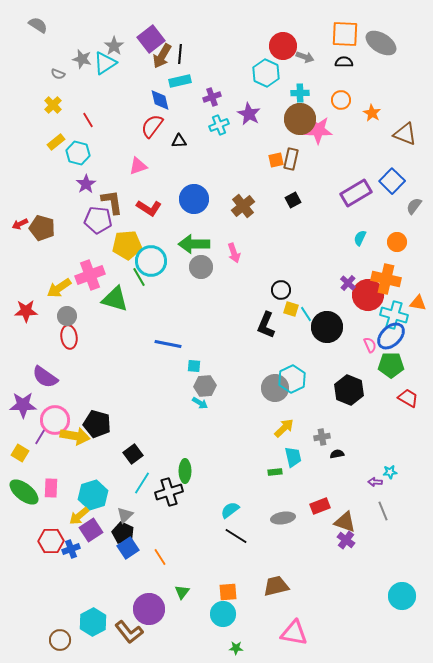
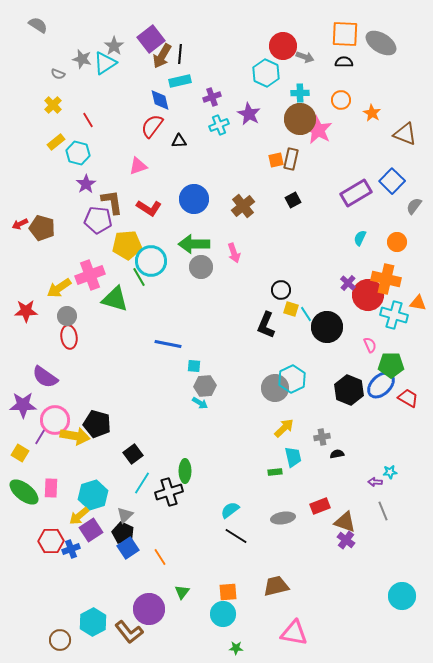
pink star at (318, 130): rotated 28 degrees clockwise
blue ellipse at (391, 336): moved 10 px left, 49 px down
